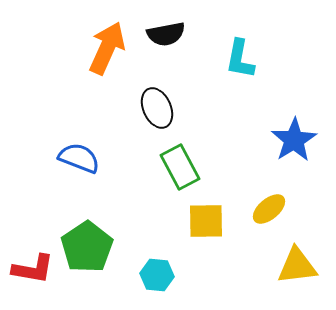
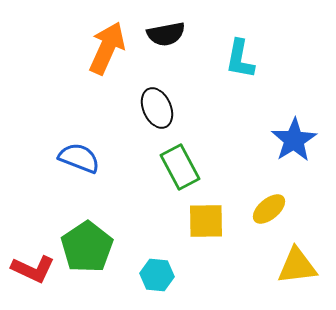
red L-shape: rotated 15 degrees clockwise
